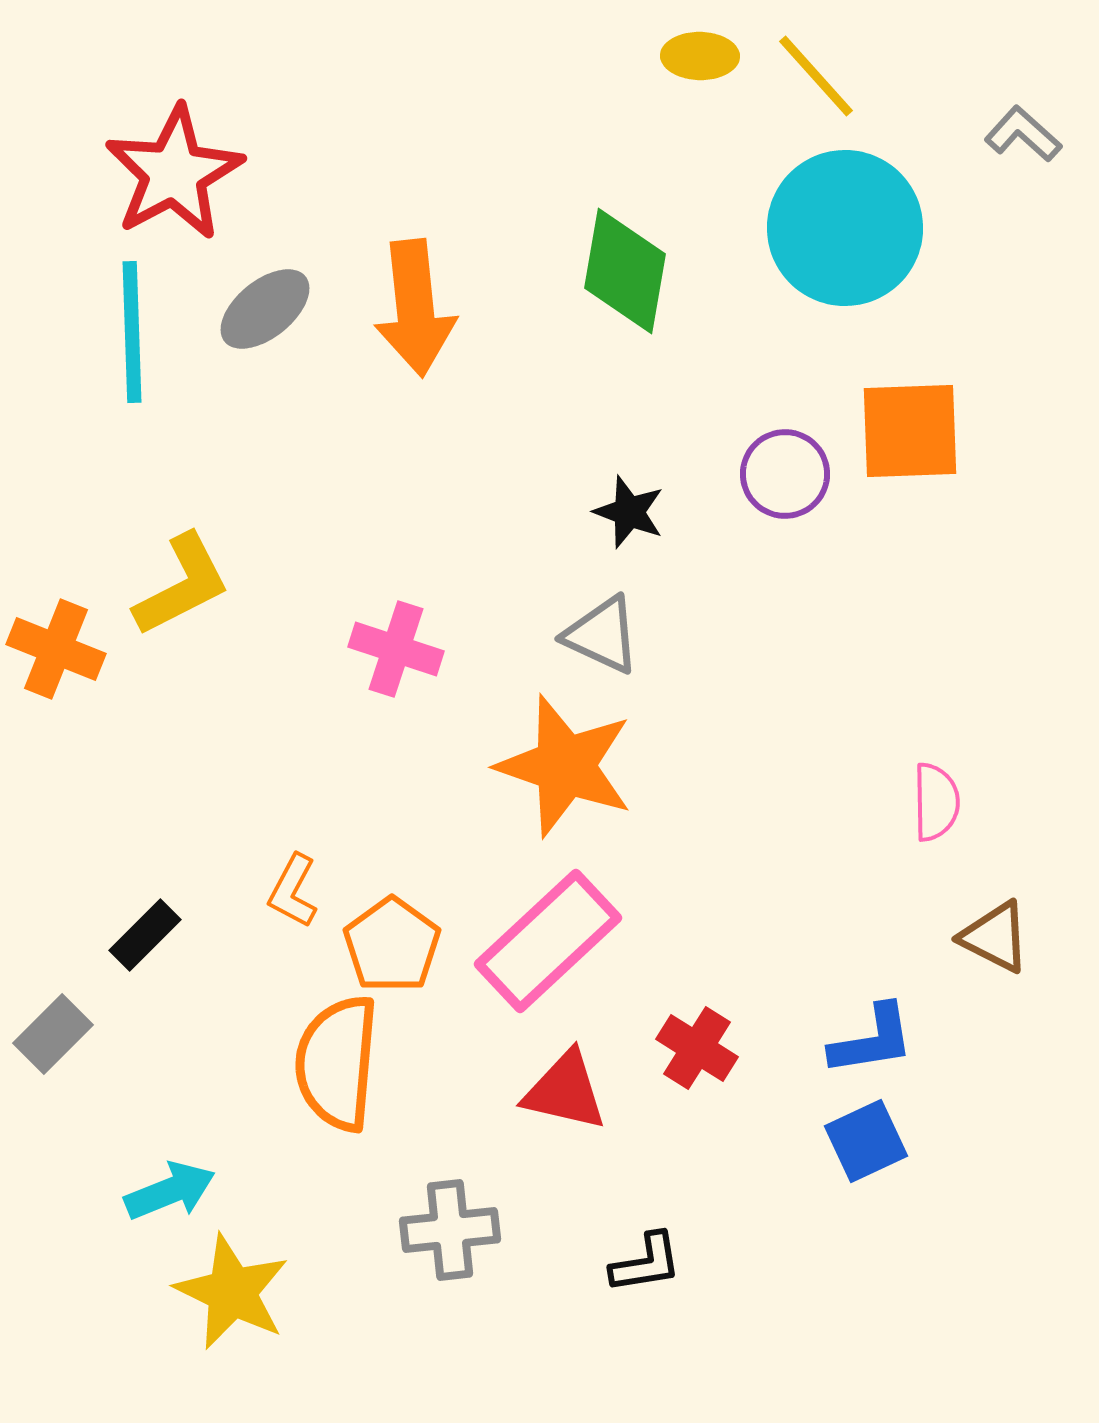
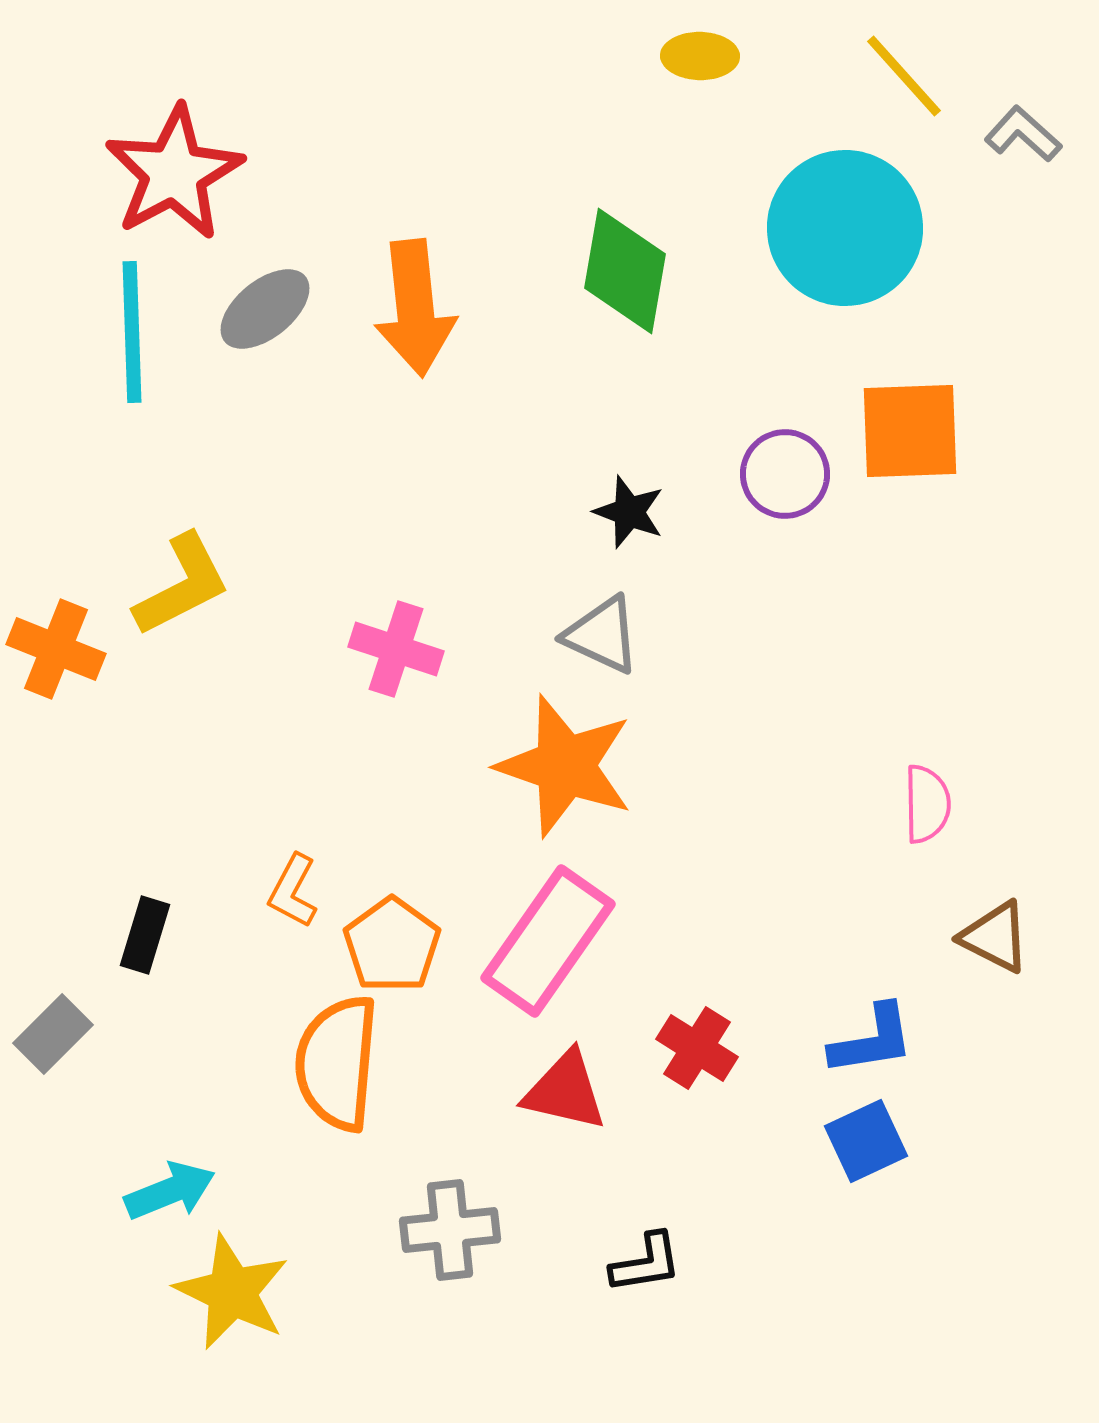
yellow line: moved 88 px right
pink semicircle: moved 9 px left, 2 px down
black rectangle: rotated 28 degrees counterclockwise
pink rectangle: rotated 12 degrees counterclockwise
